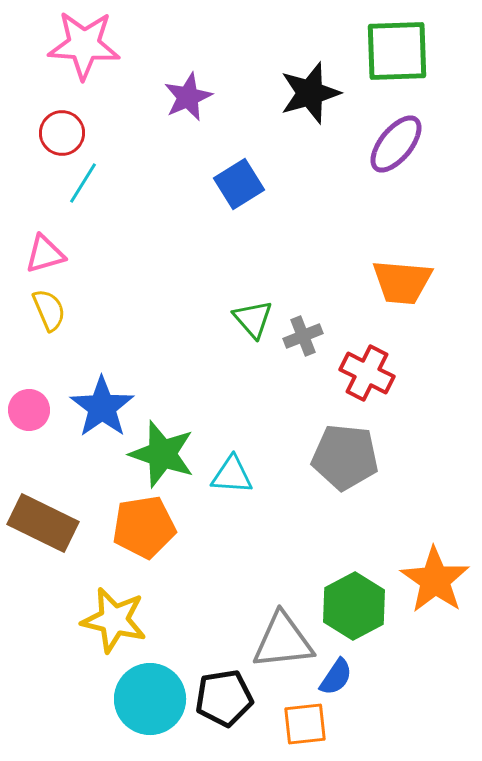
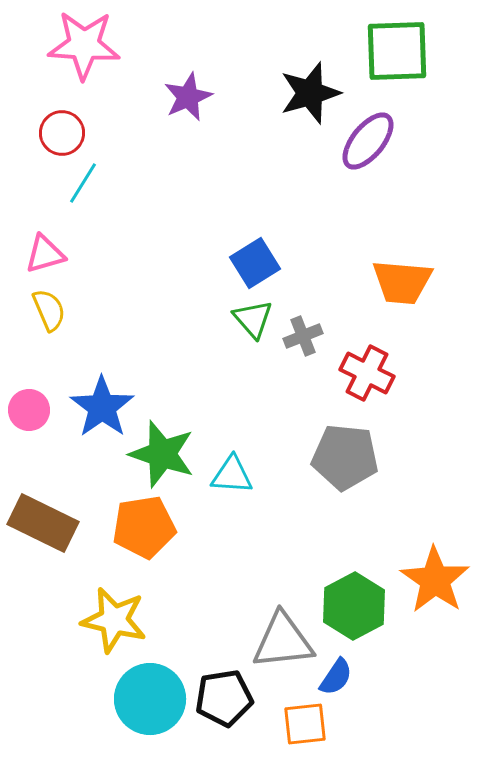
purple ellipse: moved 28 px left, 3 px up
blue square: moved 16 px right, 79 px down
